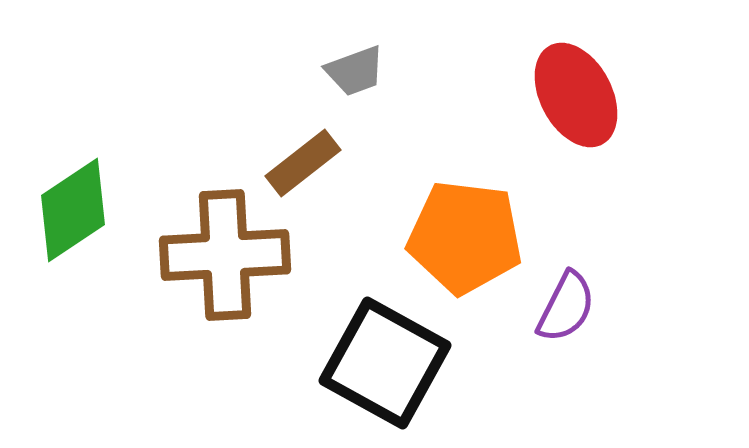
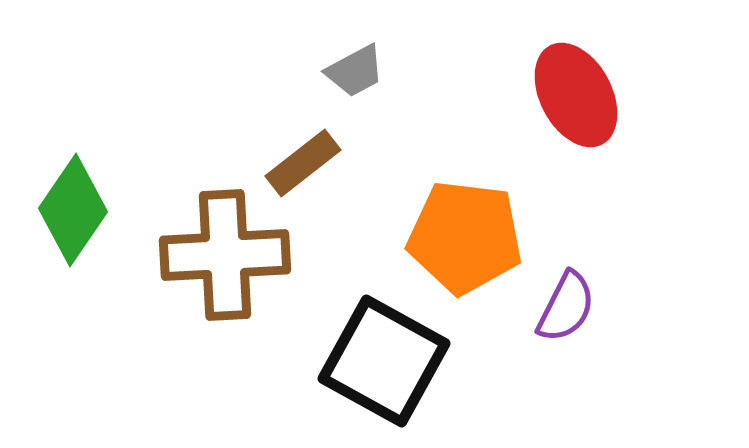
gray trapezoid: rotated 8 degrees counterclockwise
green diamond: rotated 22 degrees counterclockwise
black square: moved 1 px left, 2 px up
